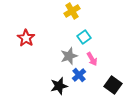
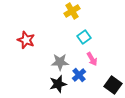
red star: moved 2 px down; rotated 12 degrees counterclockwise
gray star: moved 9 px left, 6 px down; rotated 18 degrees clockwise
black star: moved 1 px left, 2 px up
